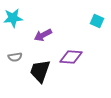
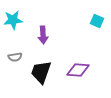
cyan star: moved 2 px down
purple arrow: rotated 66 degrees counterclockwise
purple diamond: moved 7 px right, 13 px down
black trapezoid: moved 1 px right, 1 px down
